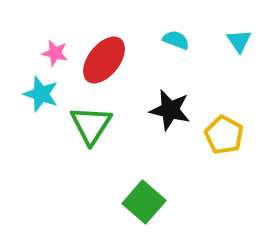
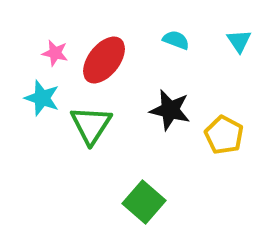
cyan star: moved 1 px right, 4 px down
